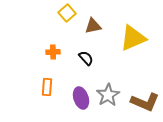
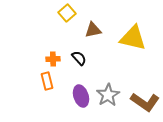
brown triangle: moved 4 px down
yellow triangle: rotated 36 degrees clockwise
orange cross: moved 7 px down
black semicircle: moved 7 px left
orange rectangle: moved 6 px up; rotated 18 degrees counterclockwise
purple ellipse: moved 2 px up
brown L-shape: rotated 12 degrees clockwise
